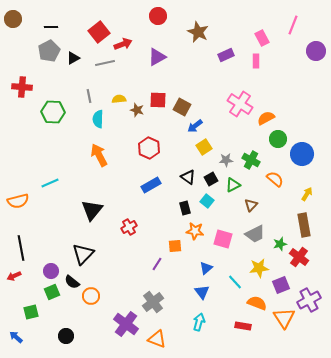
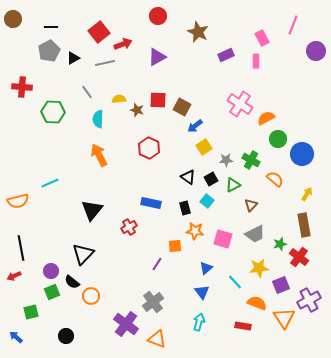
gray line at (89, 96): moved 2 px left, 4 px up; rotated 24 degrees counterclockwise
blue rectangle at (151, 185): moved 18 px down; rotated 42 degrees clockwise
